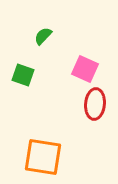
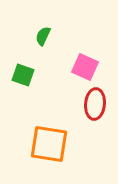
green semicircle: rotated 18 degrees counterclockwise
pink square: moved 2 px up
orange square: moved 6 px right, 13 px up
